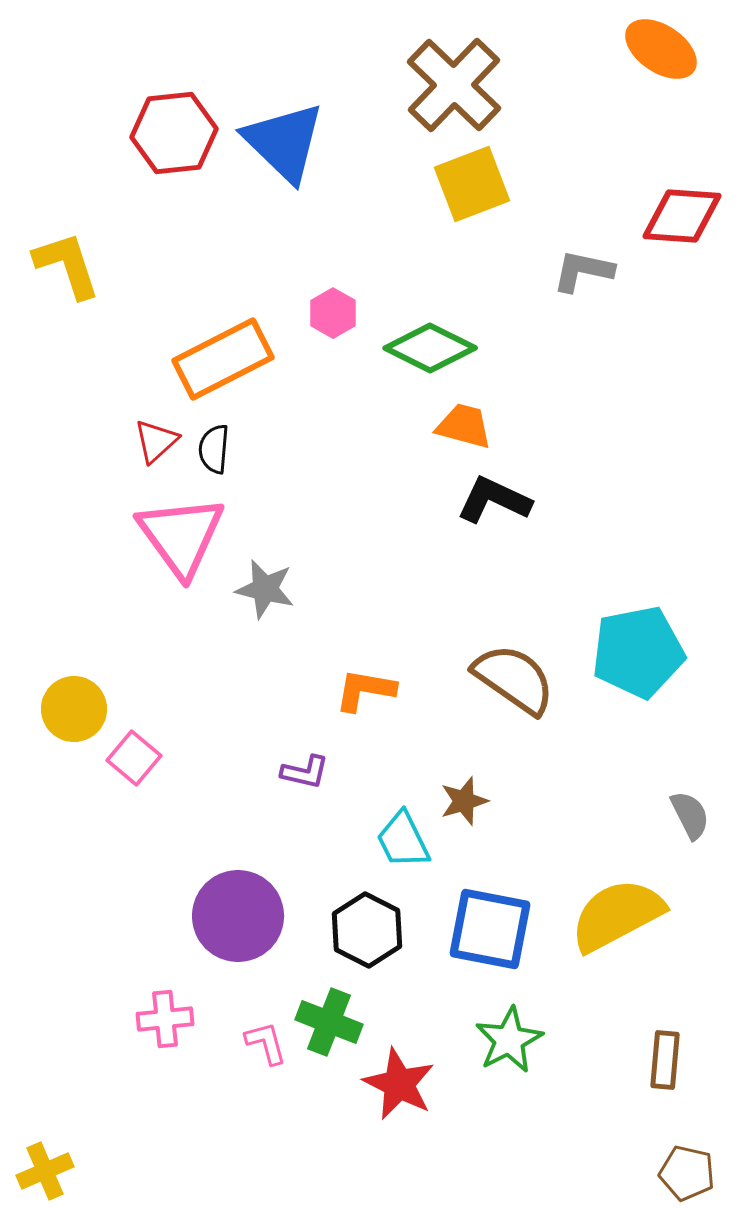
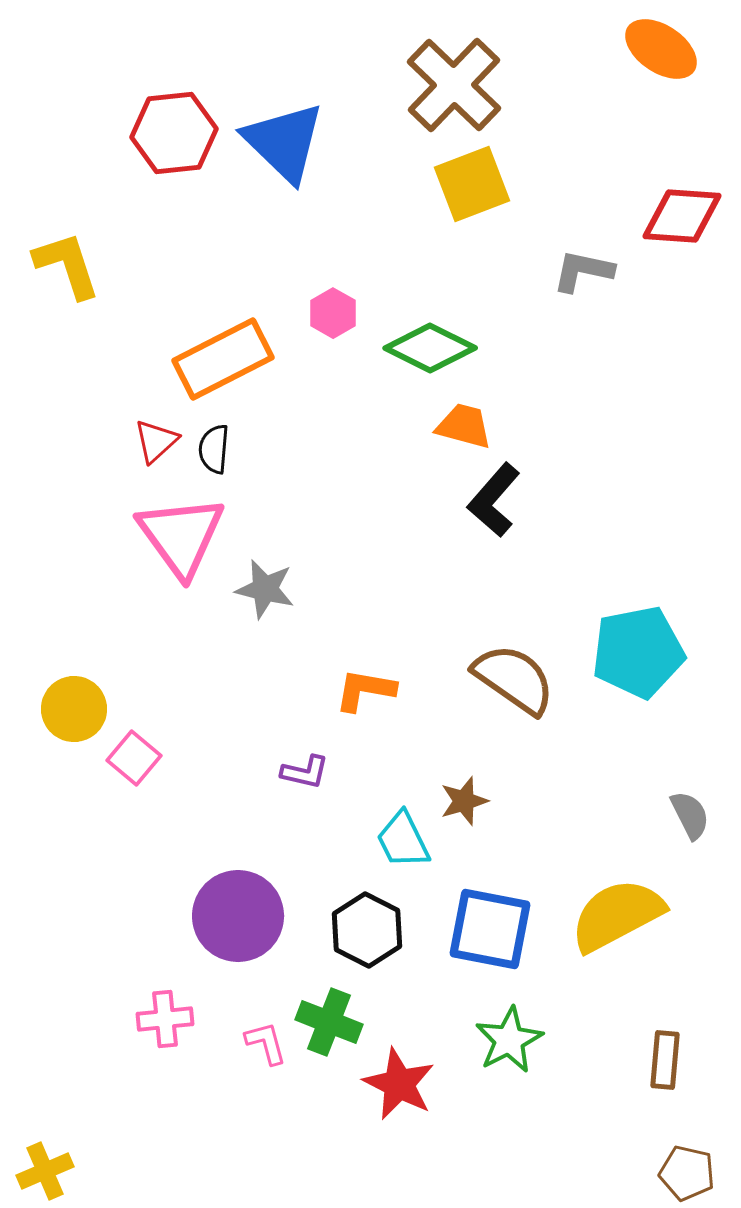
black L-shape: rotated 74 degrees counterclockwise
